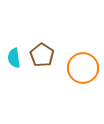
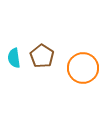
brown pentagon: moved 1 px down
